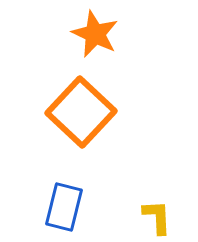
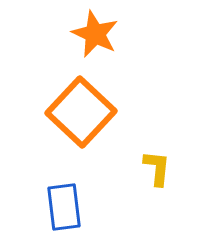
blue rectangle: rotated 21 degrees counterclockwise
yellow L-shape: moved 49 px up; rotated 9 degrees clockwise
